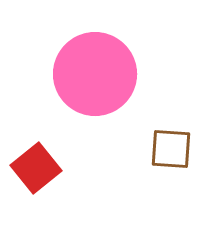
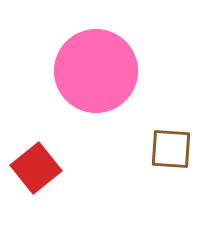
pink circle: moved 1 px right, 3 px up
